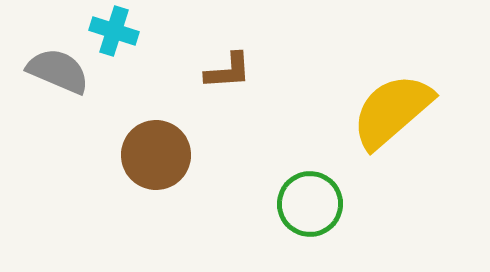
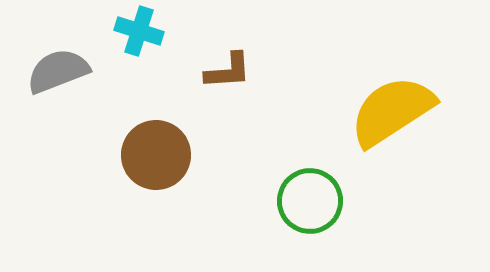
cyan cross: moved 25 px right
gray semicircle: rotated 44 degrees counterclockwise
yellow semicircle: rotated 8 degrees clockwise
green circle: moved 3 px up
